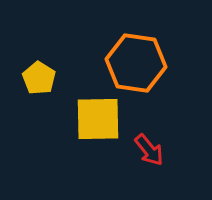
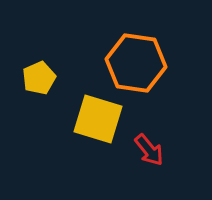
yellow pentagon: rotated 16 degrees clockwise
yellow square: rotated 18 degrees clockwise
